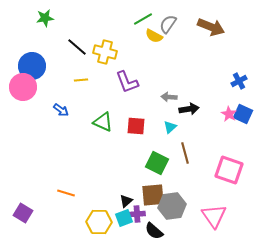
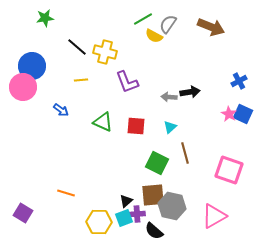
black arrow: moved 1 px right, 17 px up
gray hexagon: rotated 20 degrees clockwise
pink triangle: rotated 36 degrees clockwise
